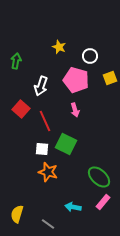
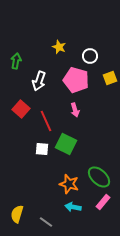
white arrow: moved 2 px left, 5 px up
red line: moved 1 px right
orange star: moved 21 px right, 12 px down
gray line: moved 2 px left, 2 px up
